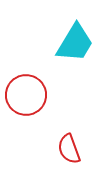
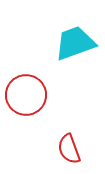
cyan trapezoid: rotated 141 degrees counterclockwise
